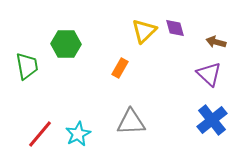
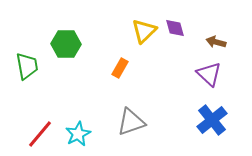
gray triangle: rotated 16 degrees counterclockwise
